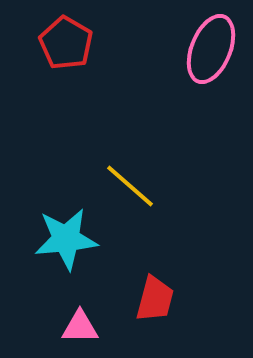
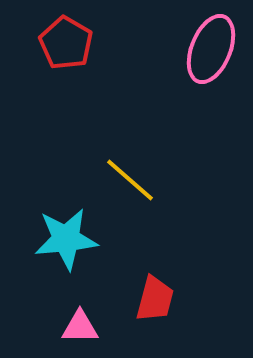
yellow line: moved 6 px up
